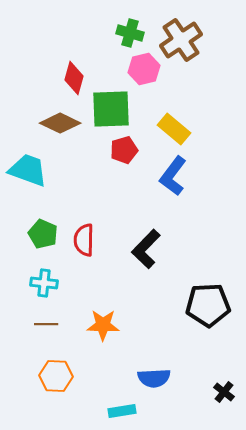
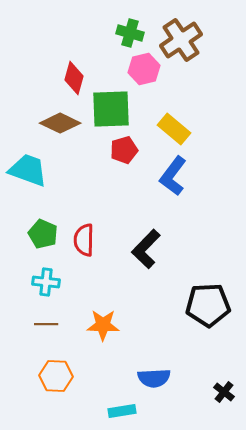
cyan cross: moved 2 px right, 1 px up
